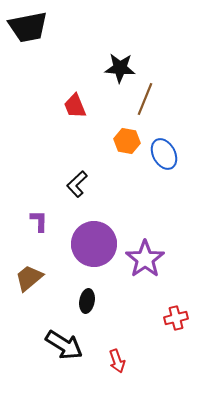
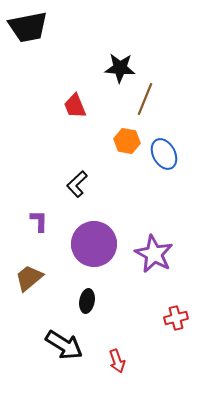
purple star: moved 9 px right, 5 px up; rotated 9 degrees counterclockwise
